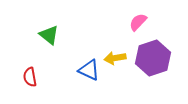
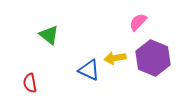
purple hexagon: rotated 20 degrees counterclockwise
red semicircle: moved 6 px down
